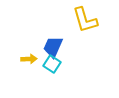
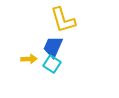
yellow L-shape: moved 22 px left
